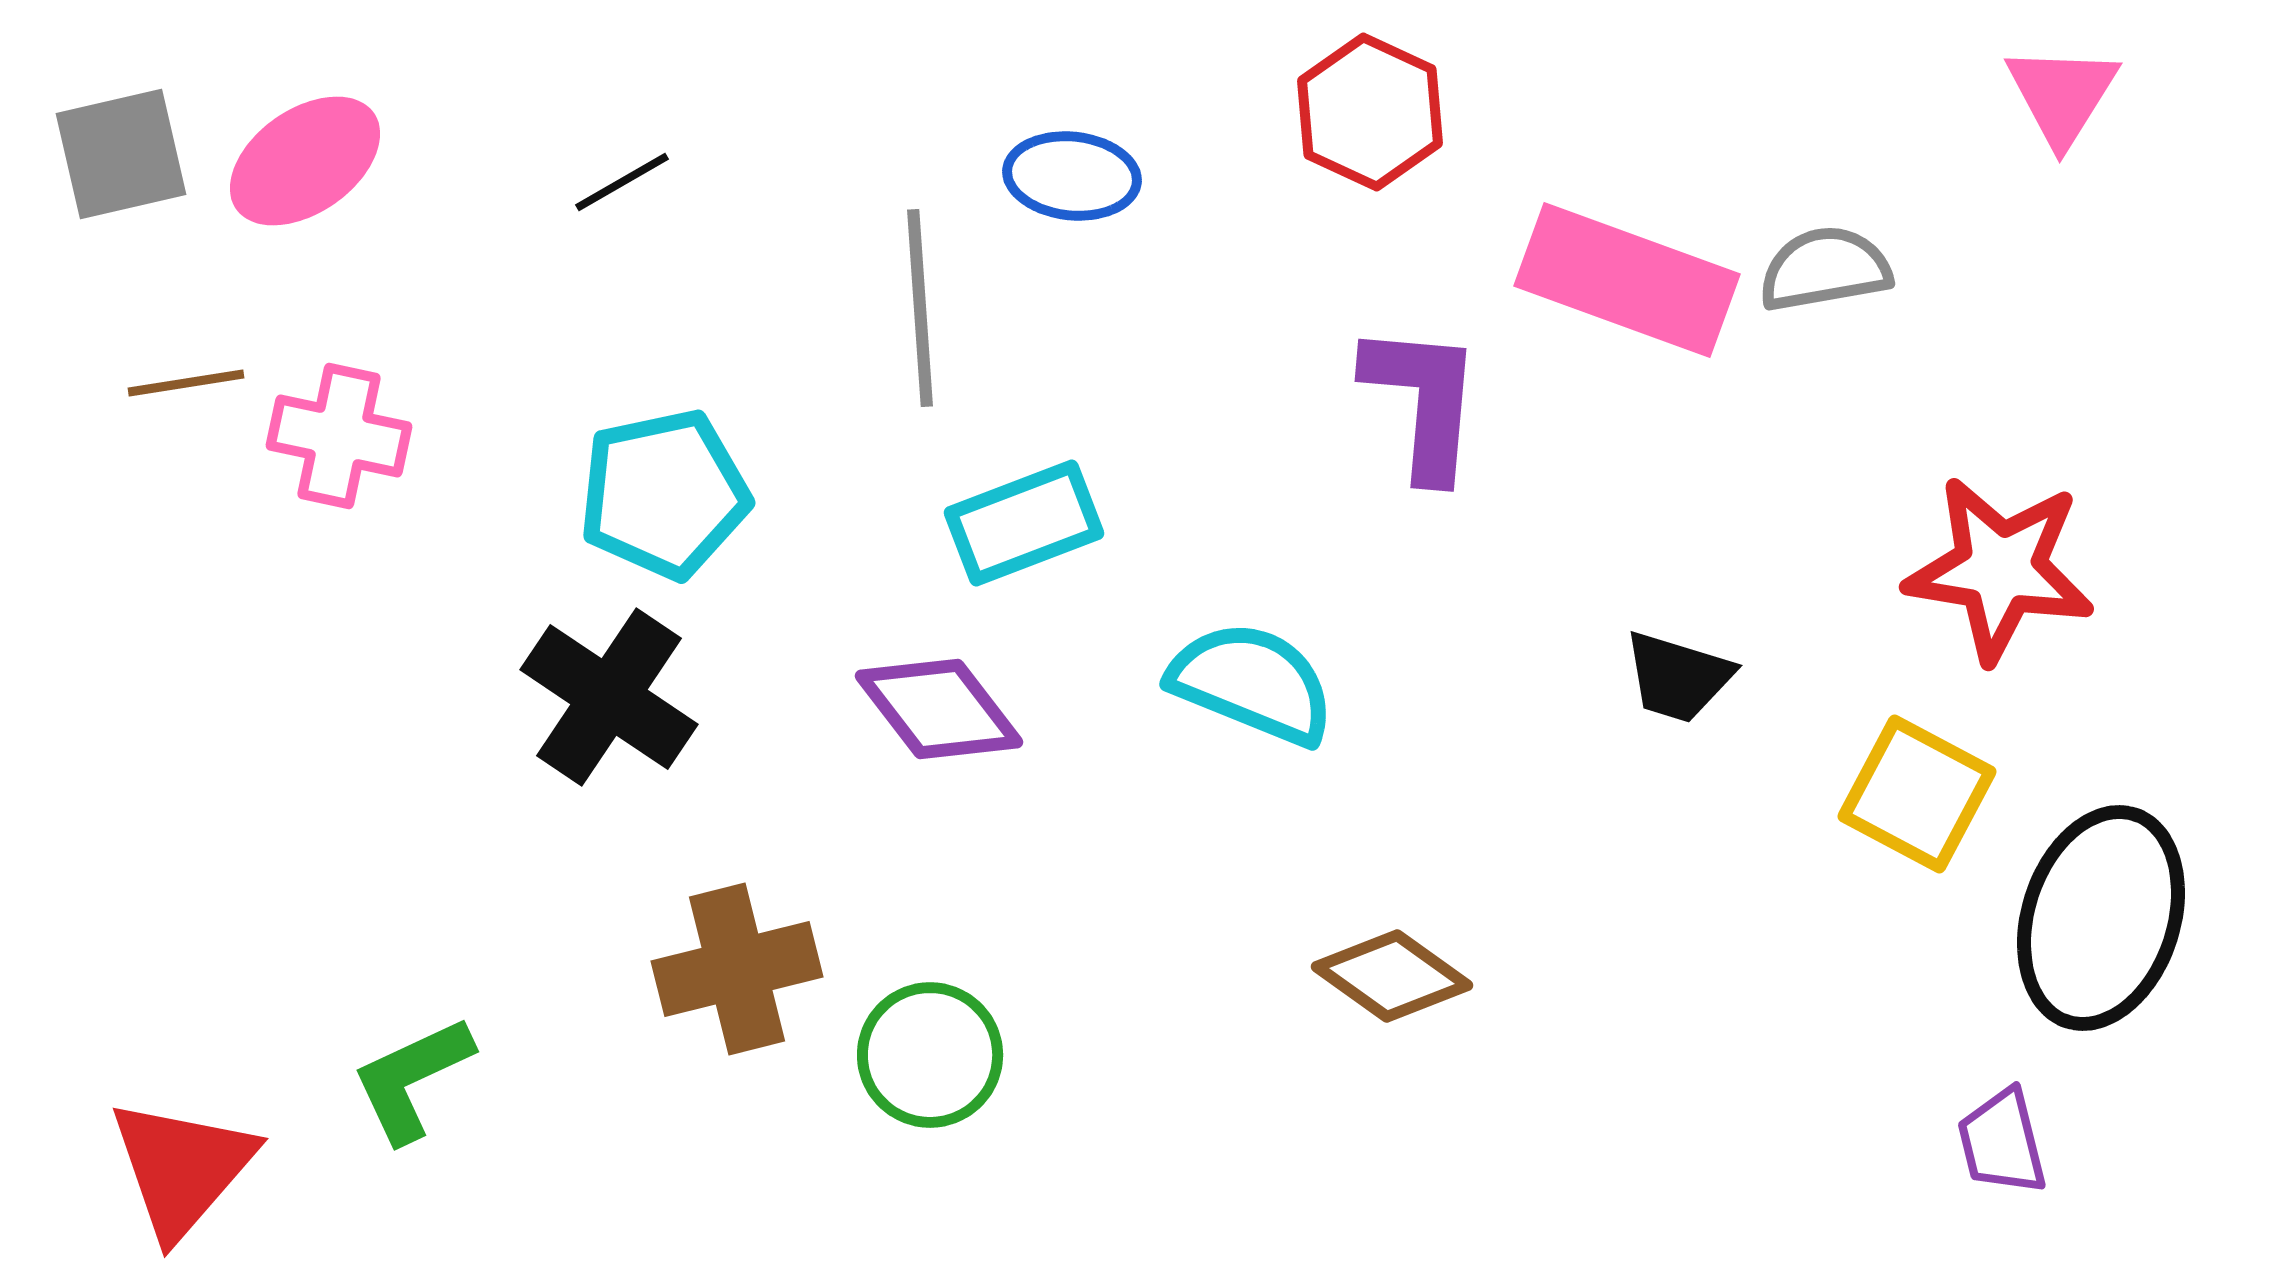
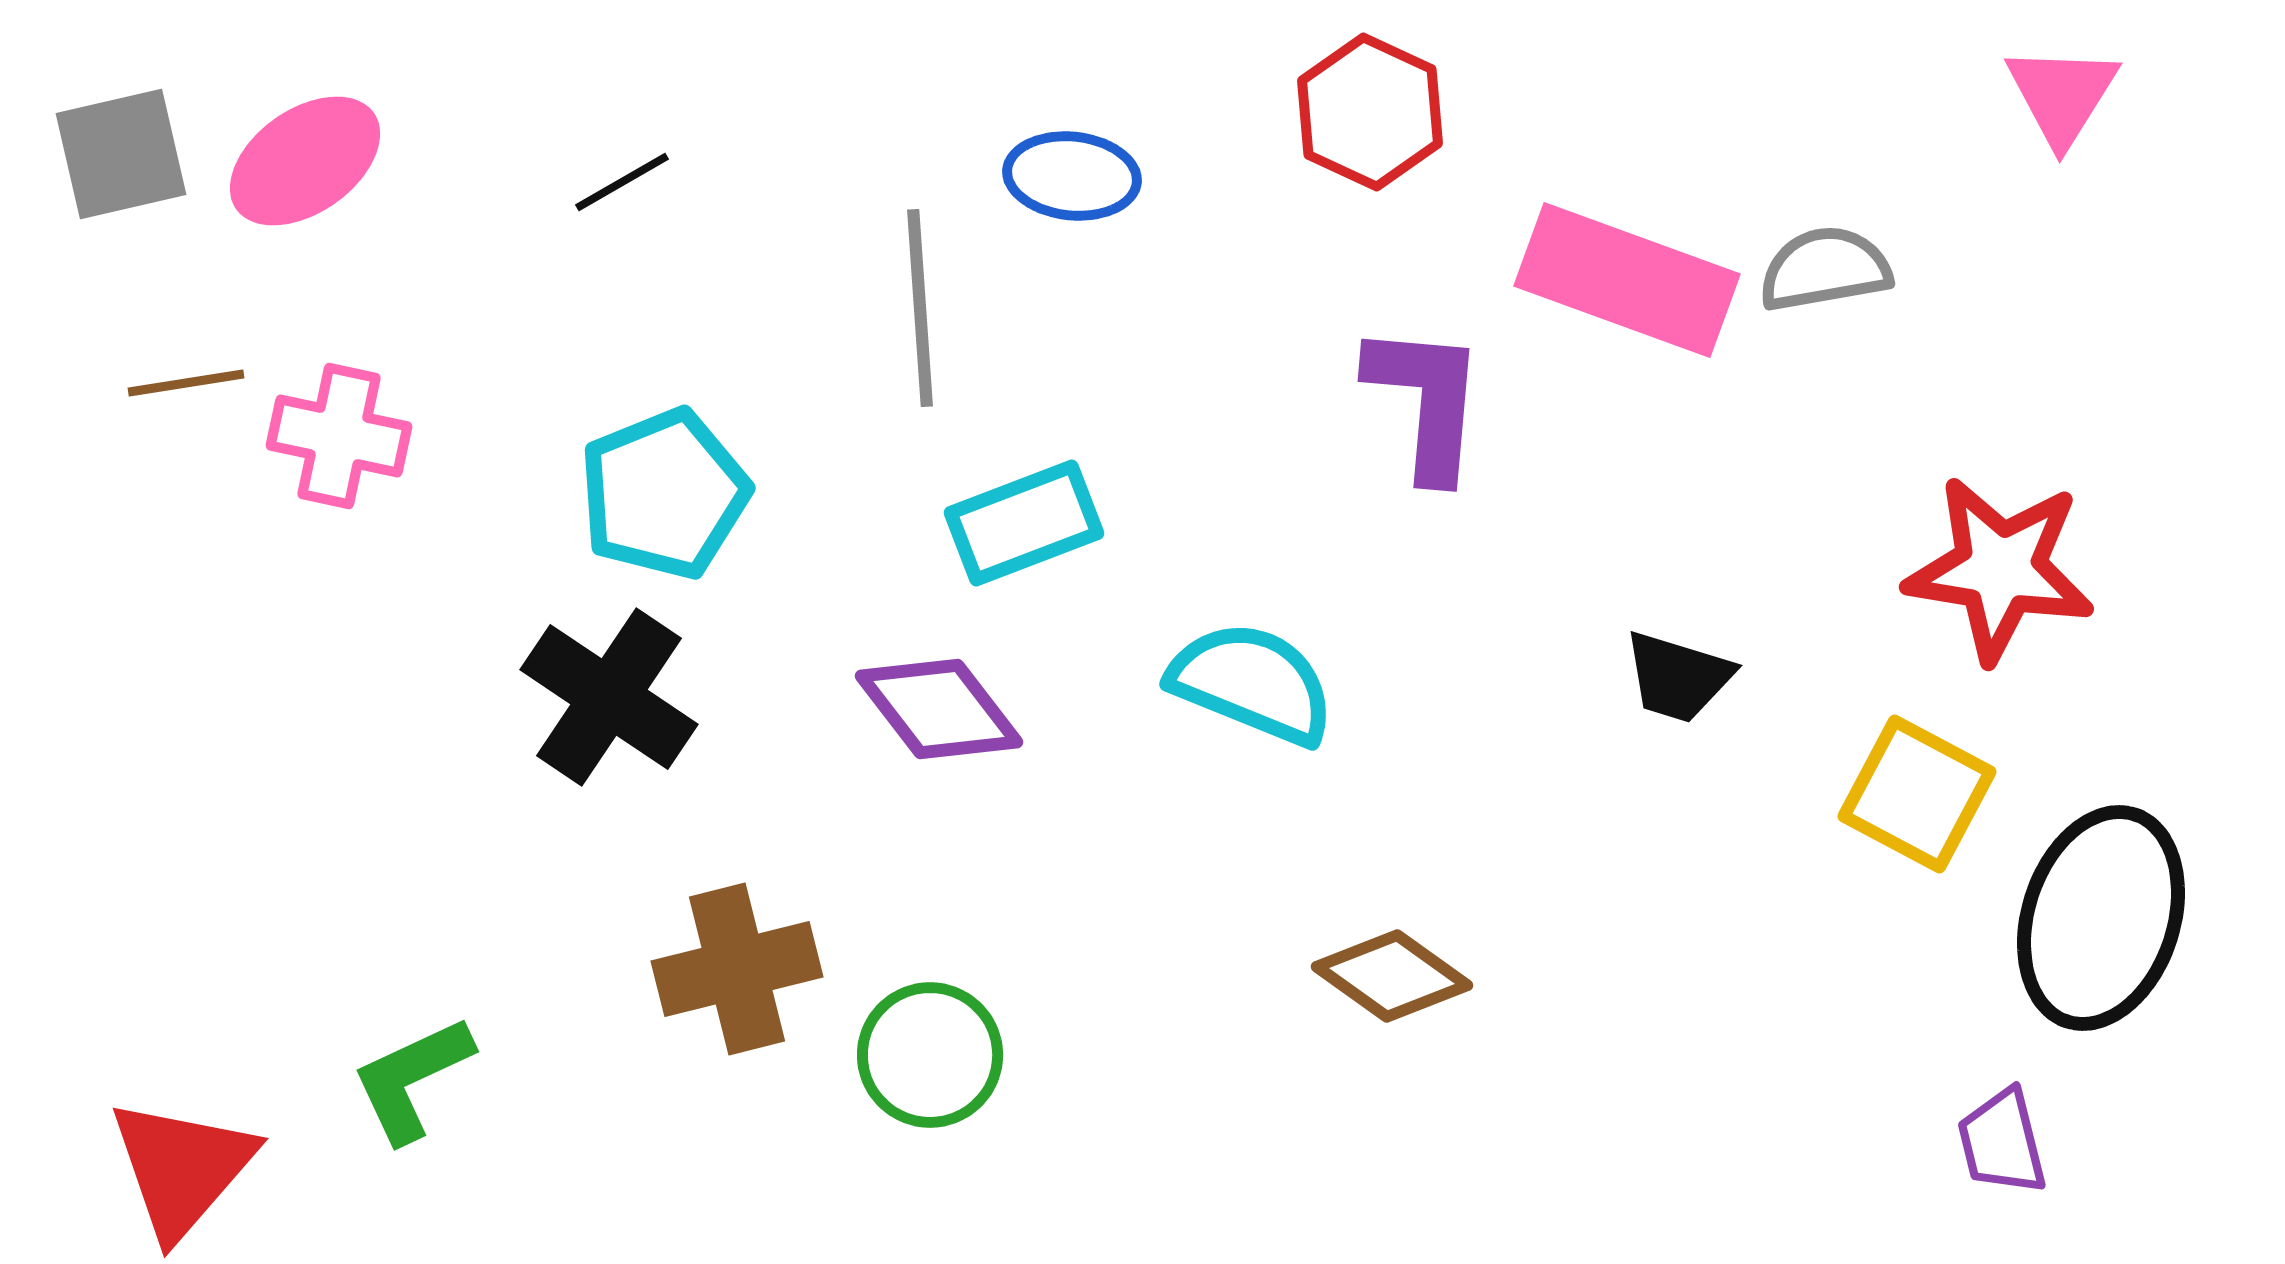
purple L-shape: moved 3 px right
cyan pentagon: rotated 10 degrees counterclockwise
